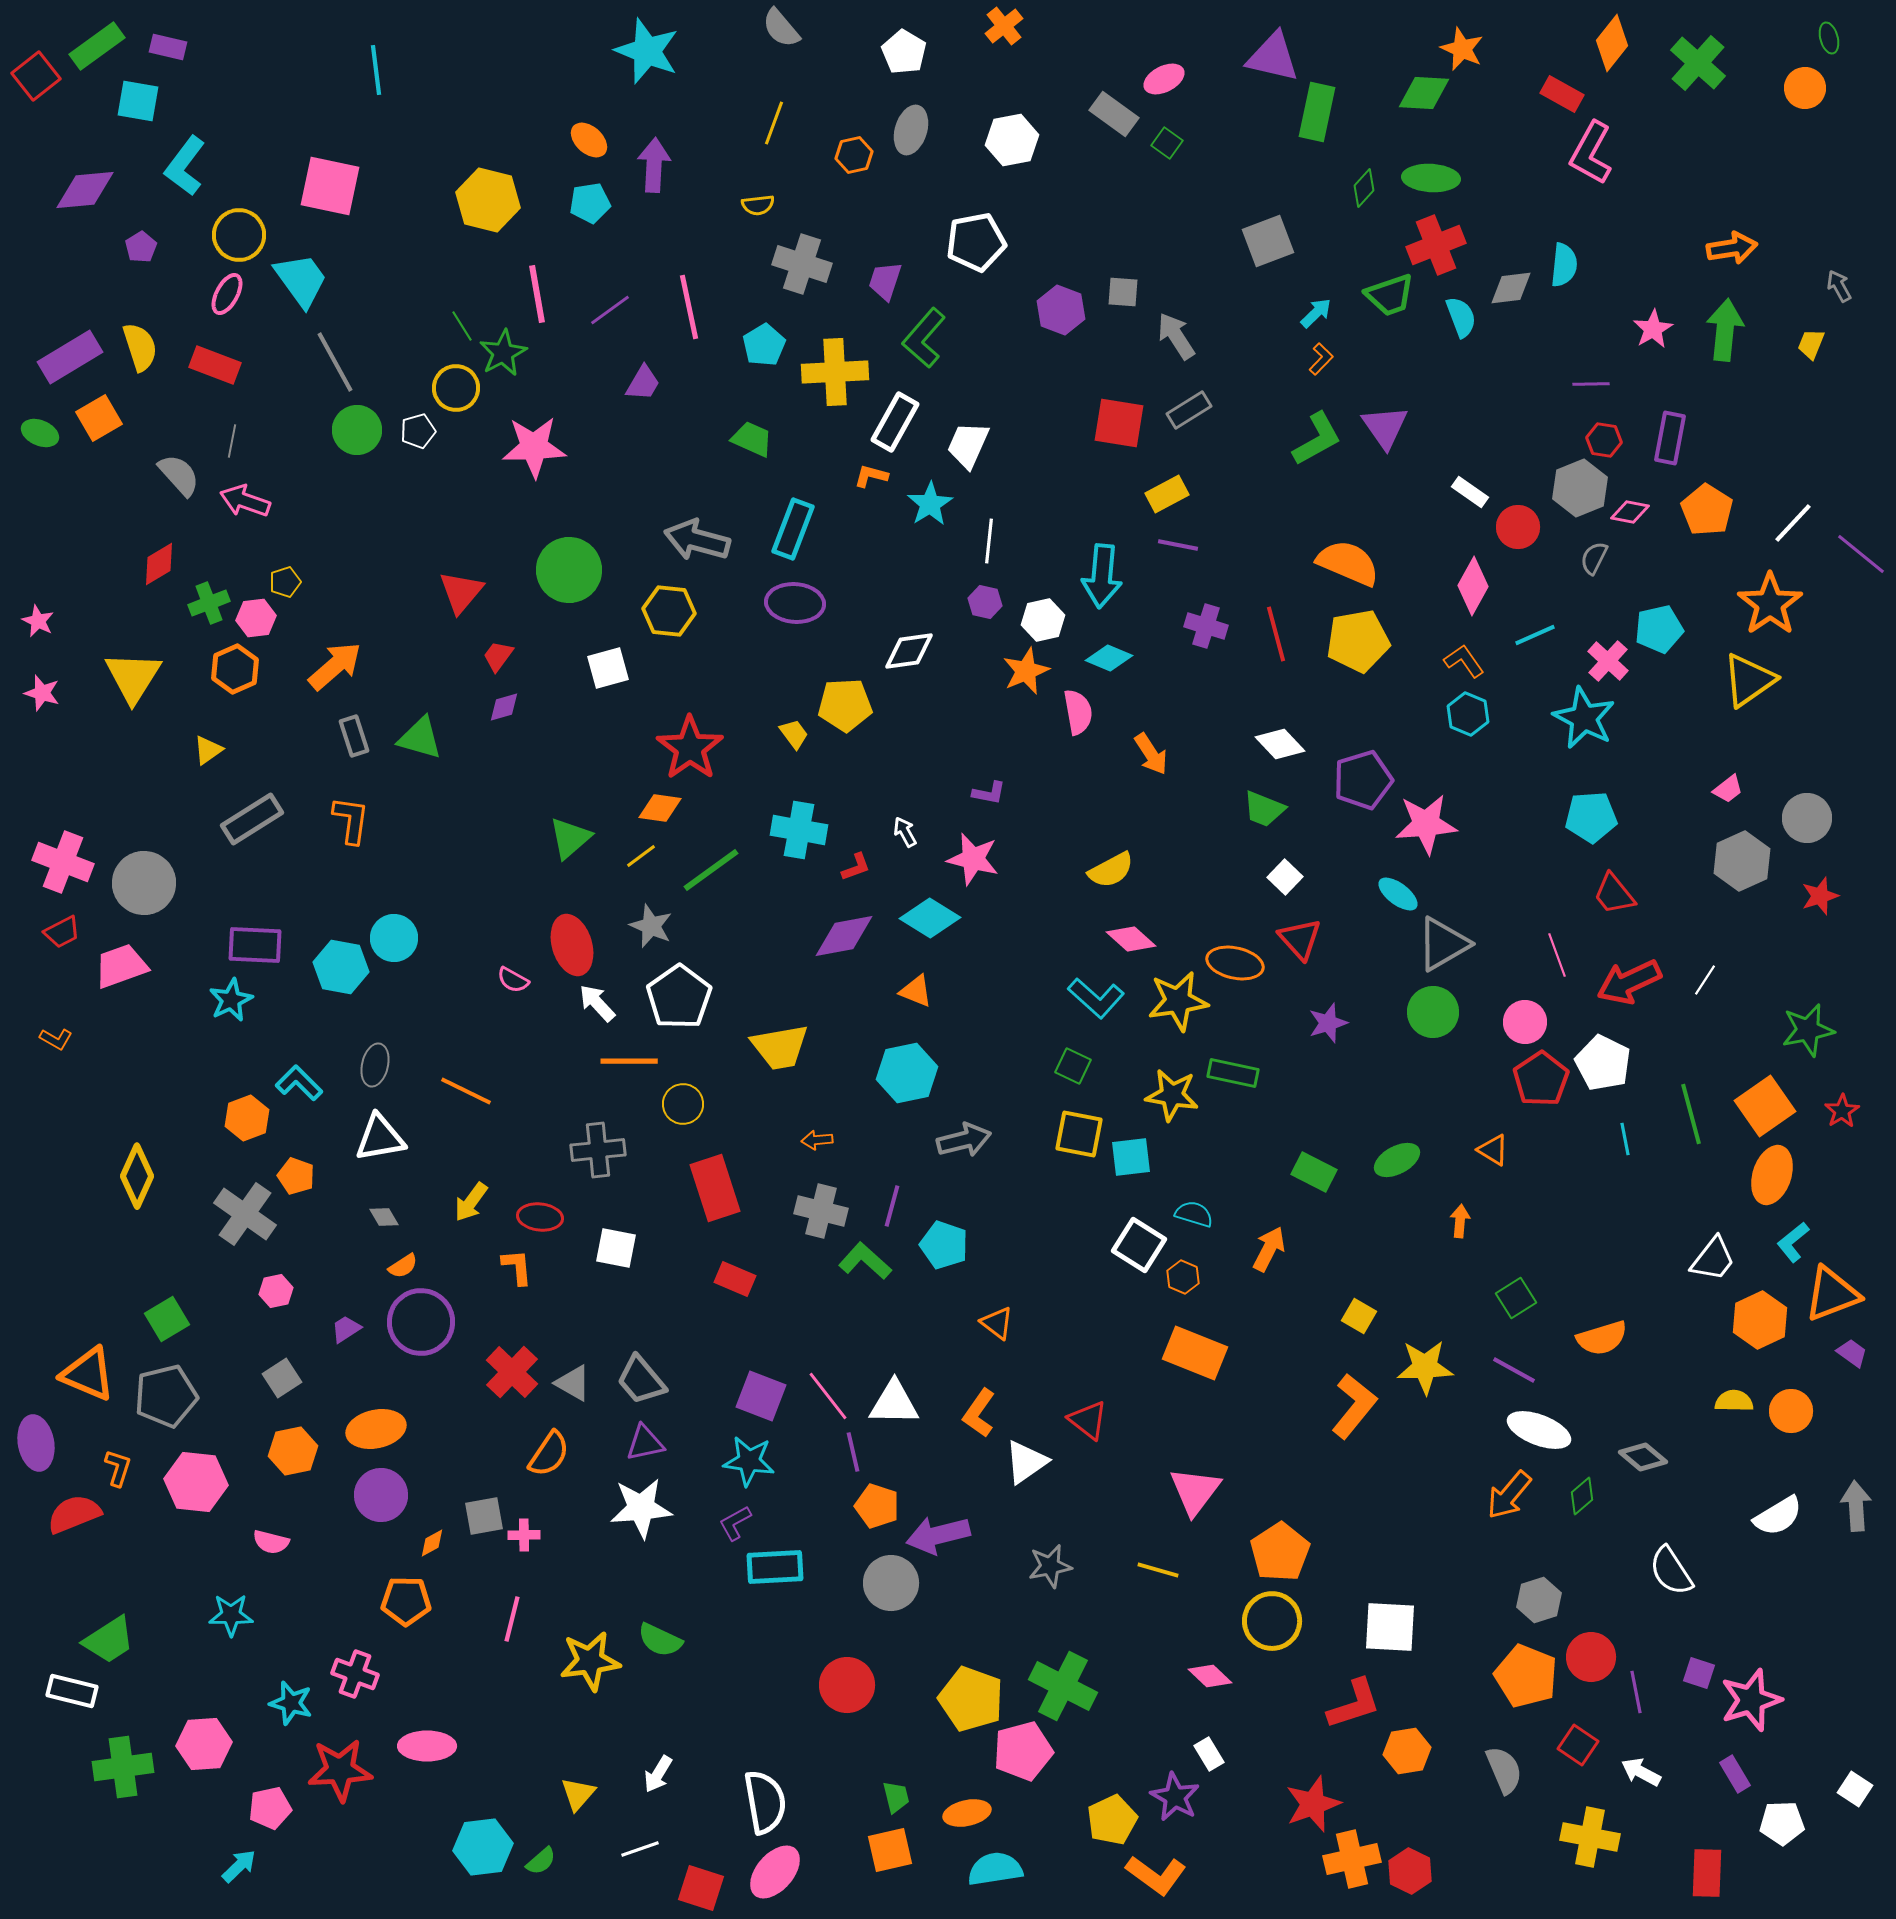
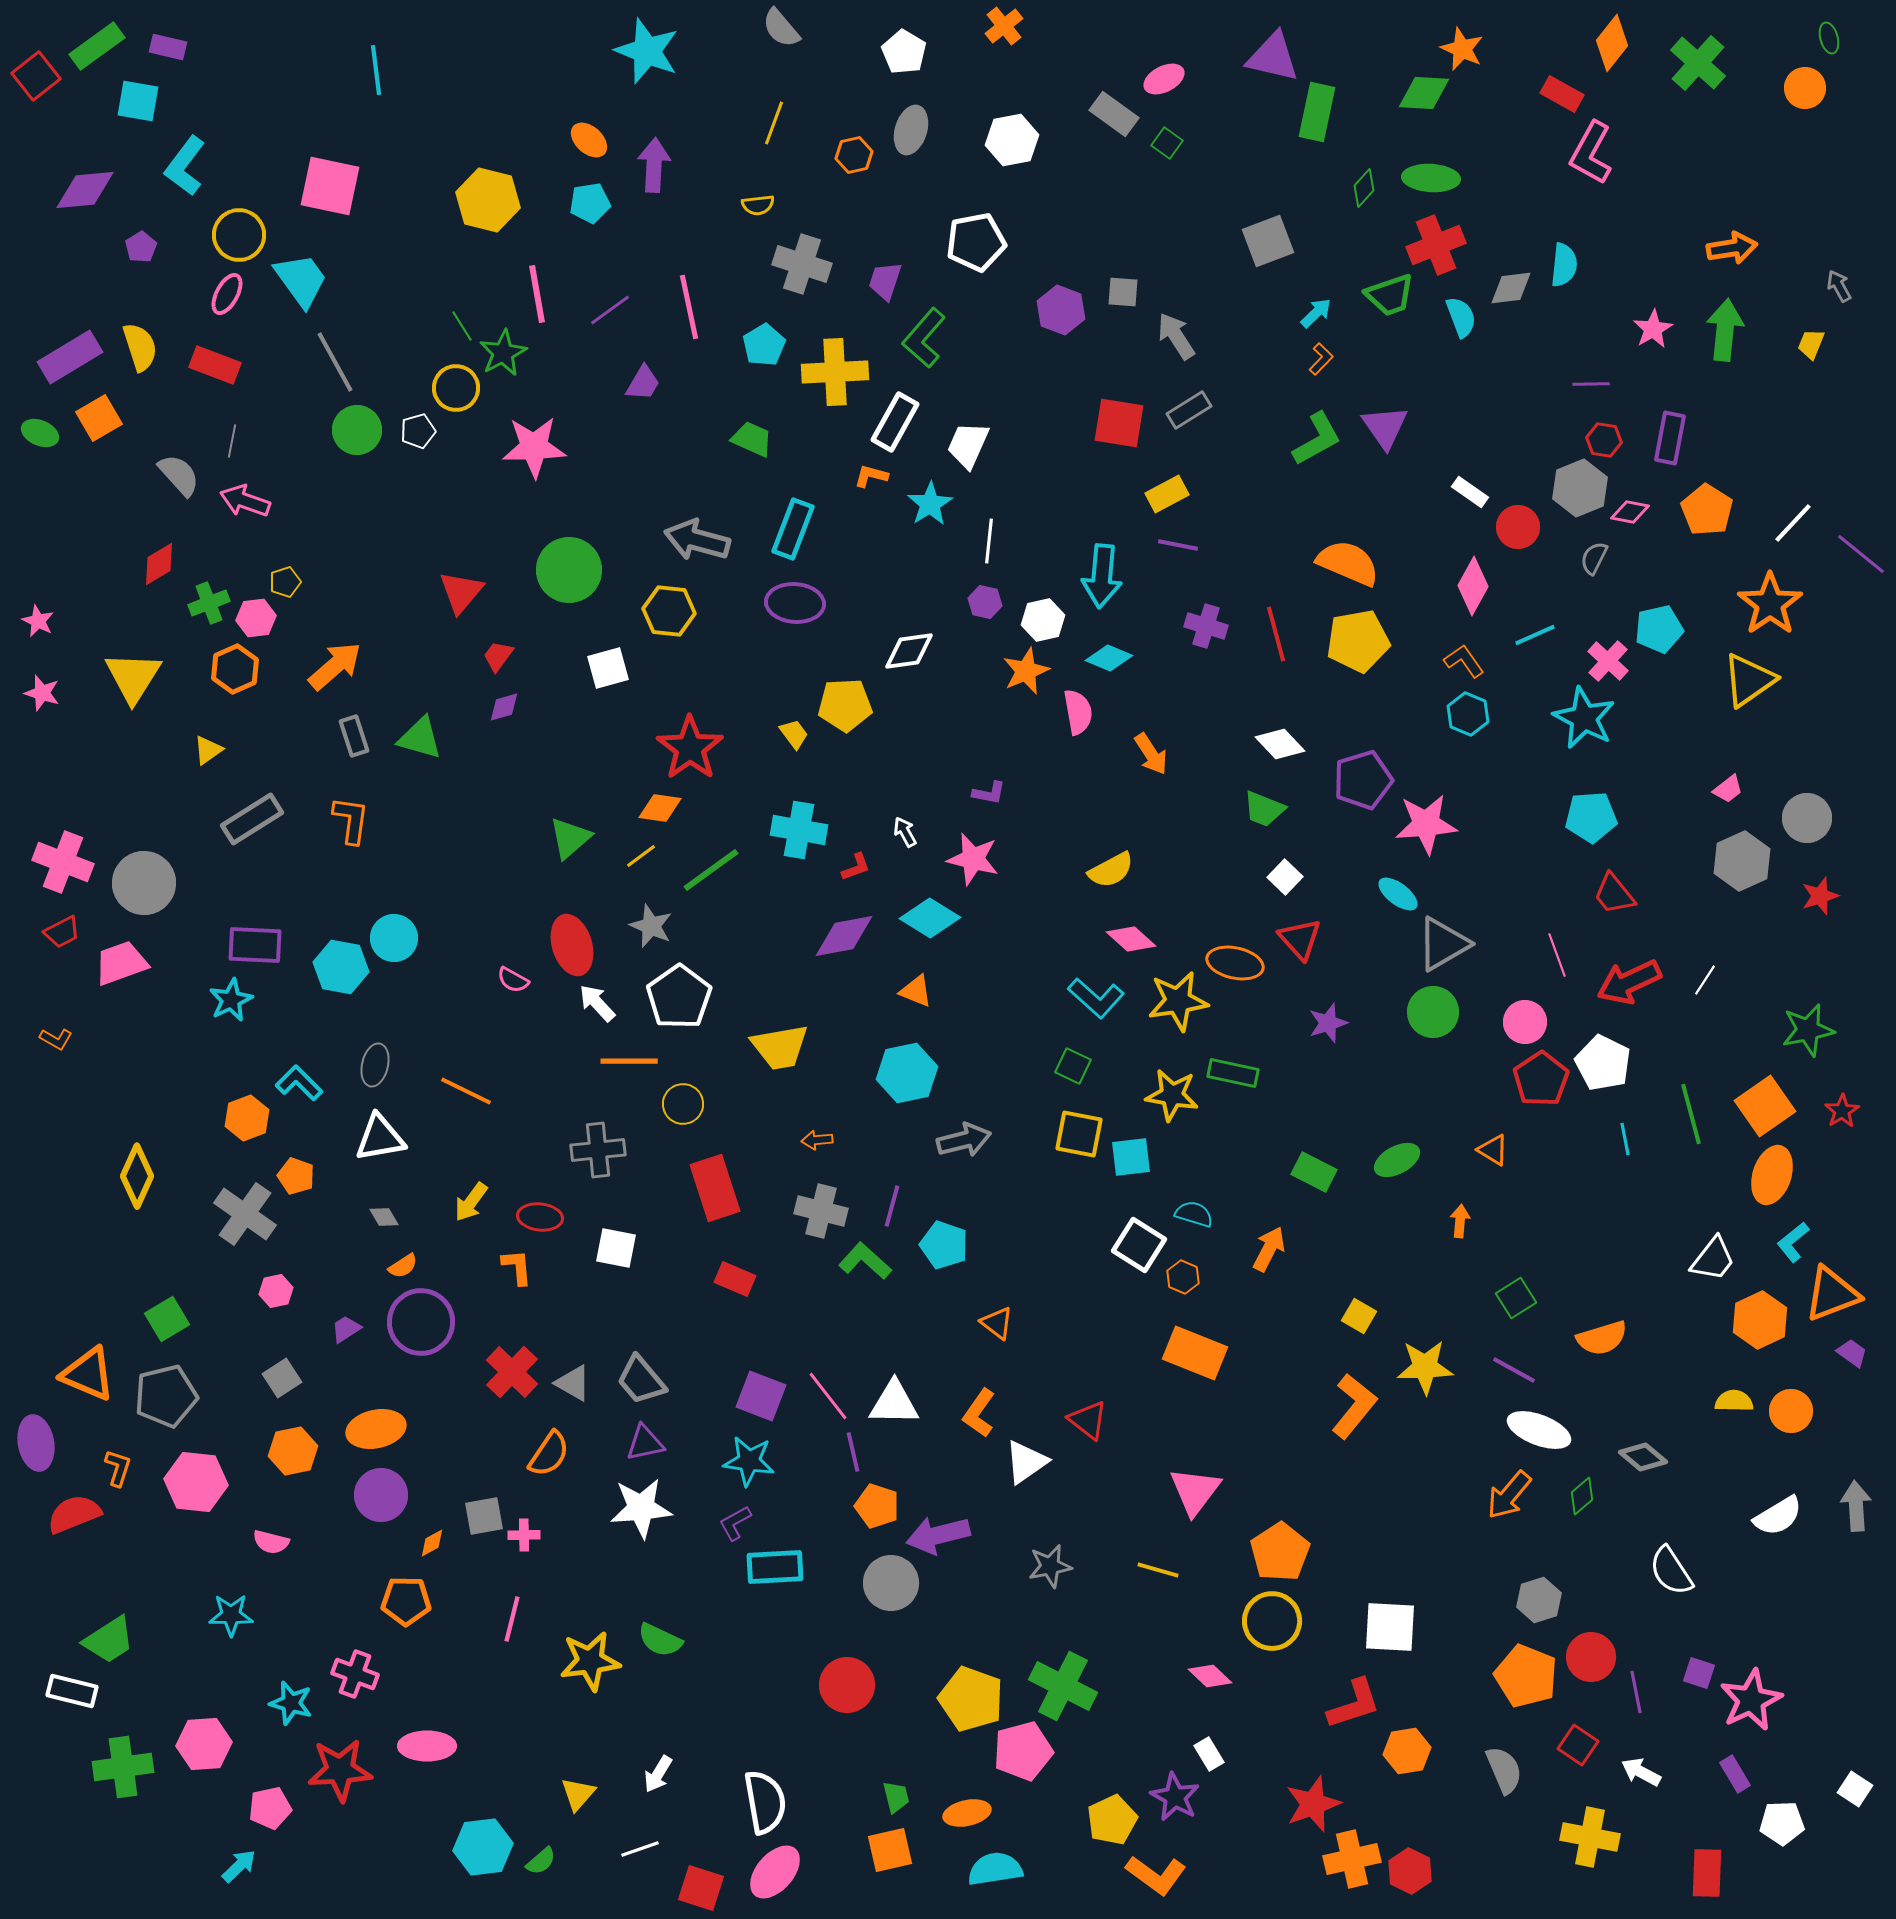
pink trapezoid at (121, 966): moved 3 px up
pink star at (1751, 1700): rotated 8 degrees counterclockwise
